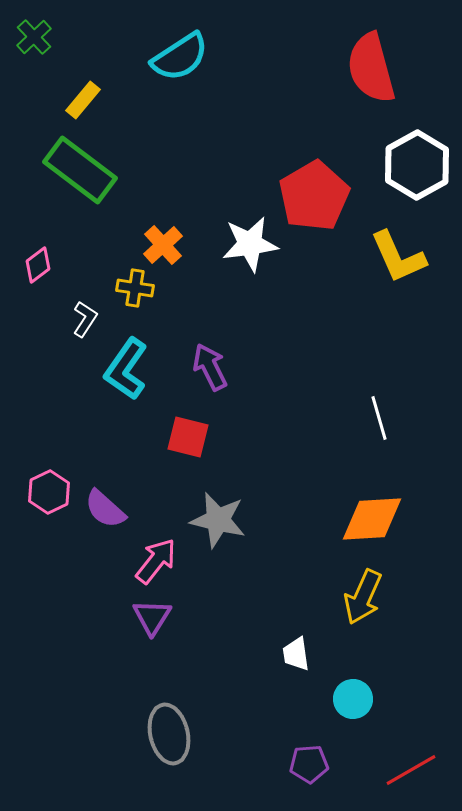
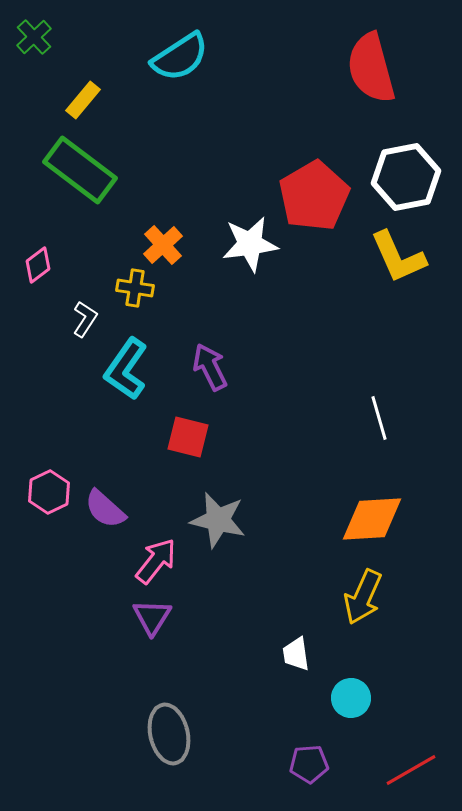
white hexagon: moved 11 px left, 12 px down; rotated 18 degrees clockwise
cyan circle: moved 2 px left, 1 px up
